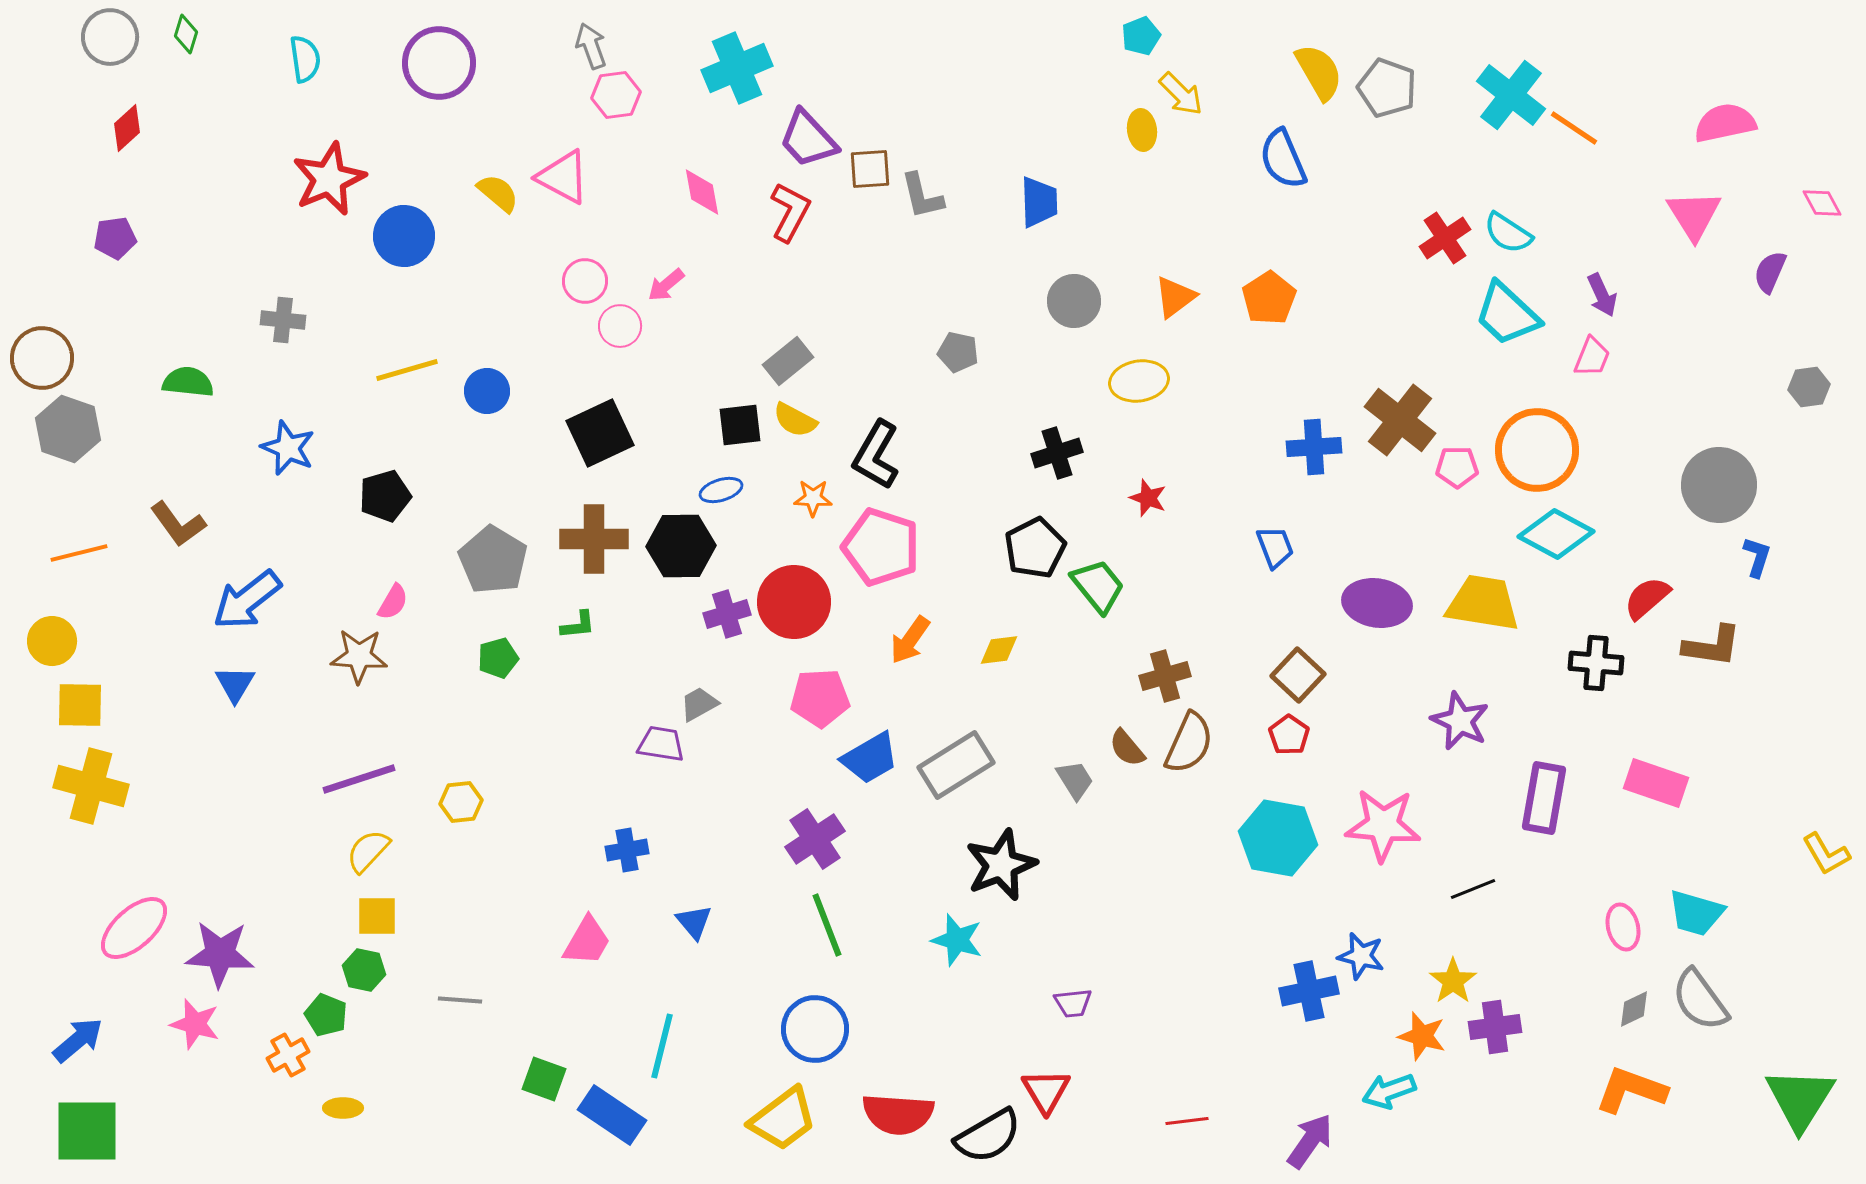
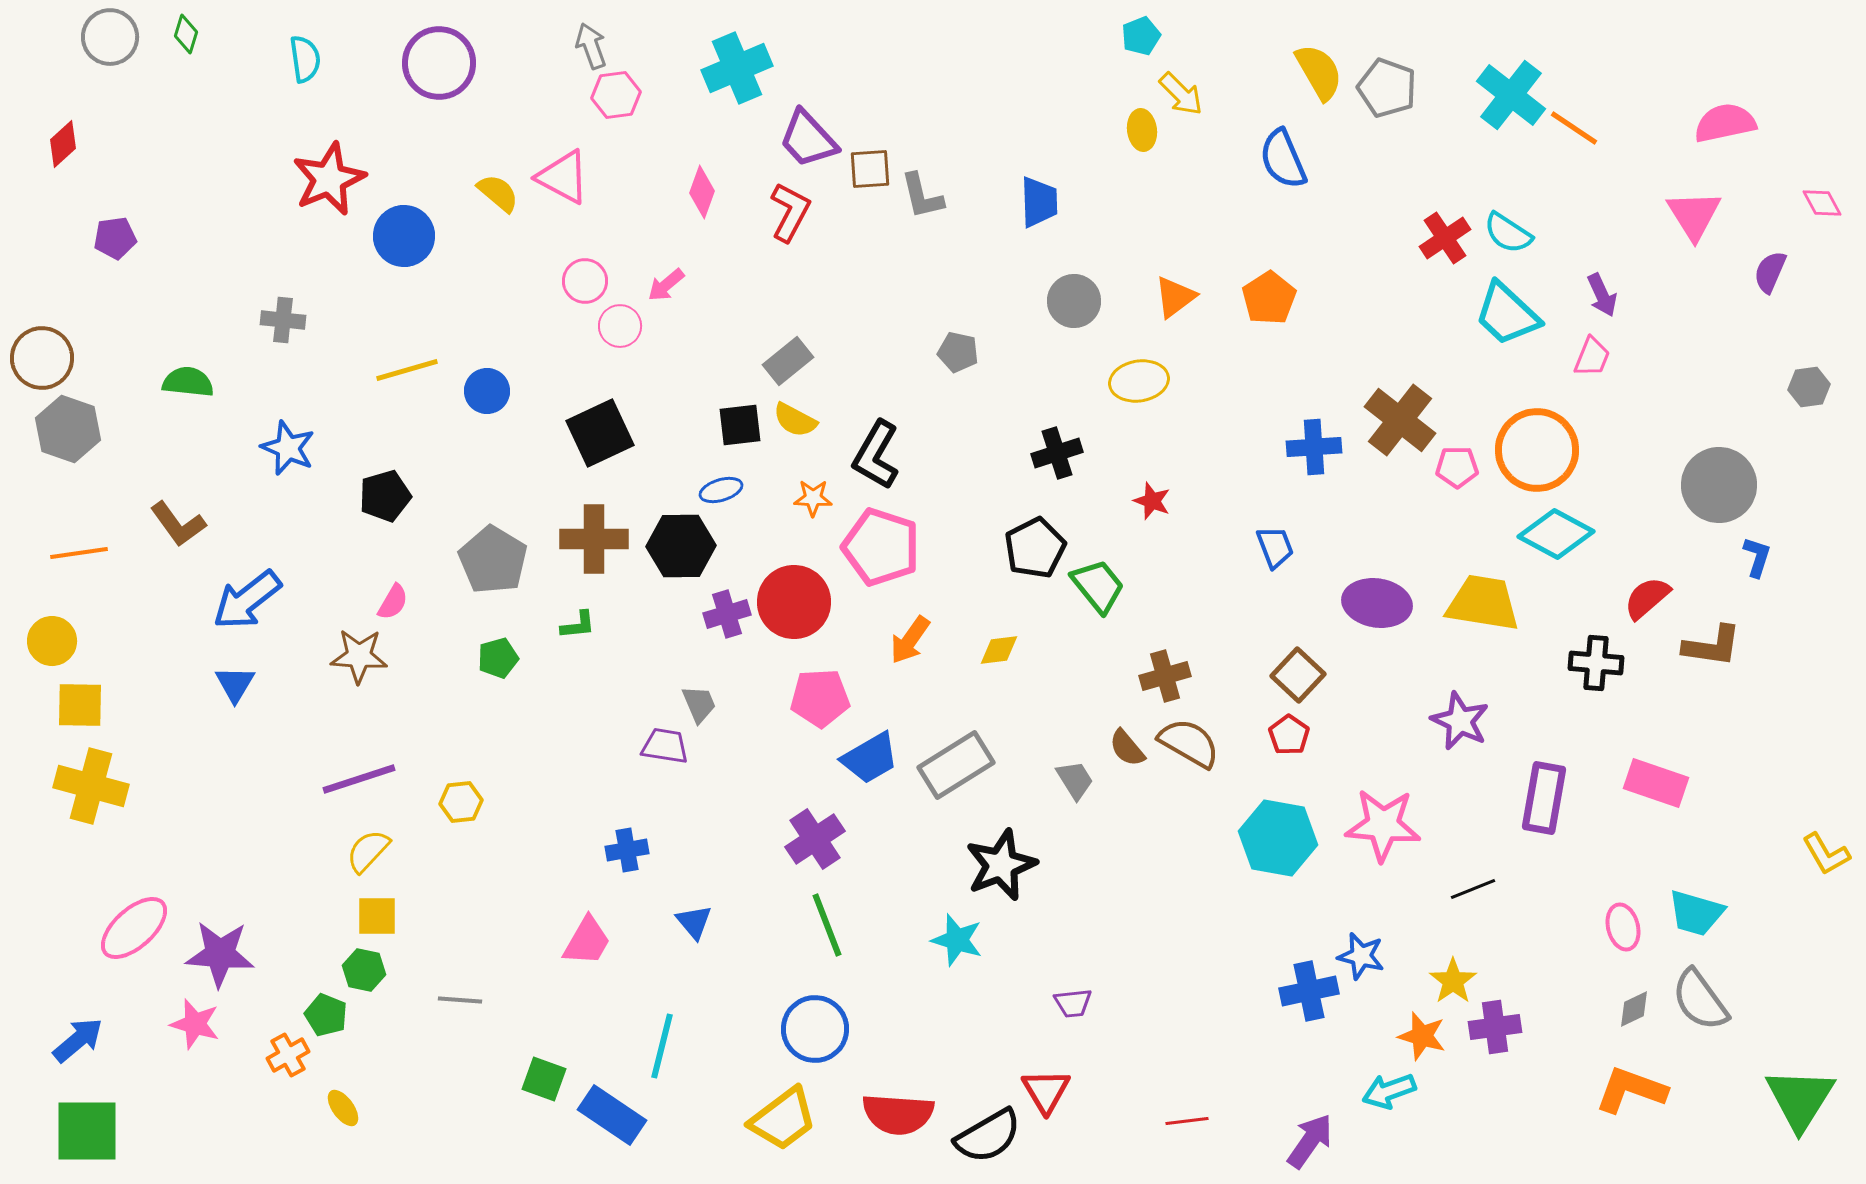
red diamond at (127, 128): moved 64 px left, 16 px down
pink diamond at (702, 192): rotated 30 degrees clockwise
red star at (1148, 498): moved 4 px right, 3 px down
orange line at (79, 553): rotated 6 degrees clockwise
gray trapezoid at (699, 704): rotated 96 degrees clockwise
brown semicircle at (1189, 743): rotated 84 degrees counterclockwise
purple trapezoid at (661, 744): moved 4 px right, 2 px down
yellow ellipse at (343, 1108): rotated 54 degrees clockwise
